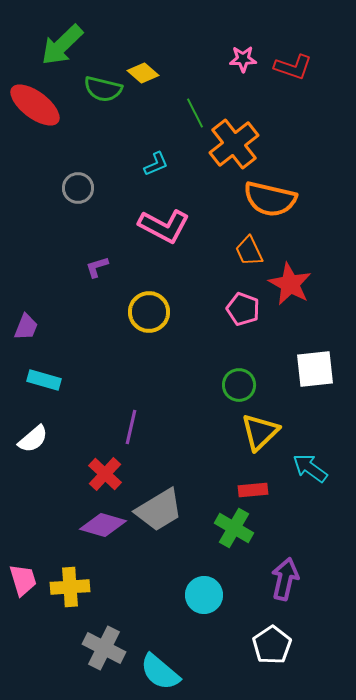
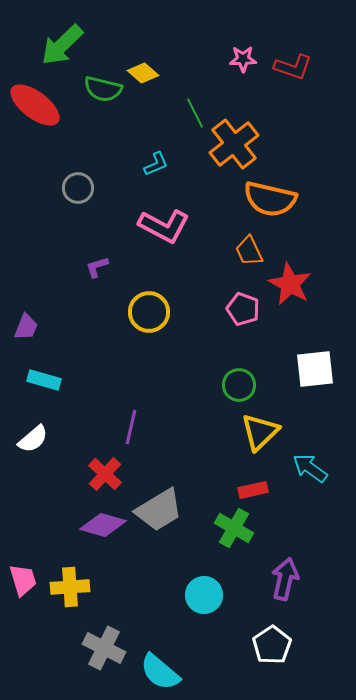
red rectangle: rotated 8 degrees counterclockwise
